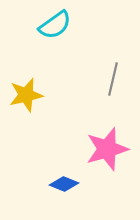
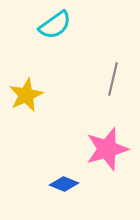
yellow star: rotated 12 degrees counterclockwise
